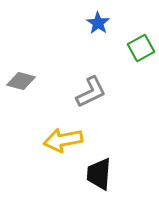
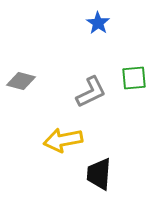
green square: moved 7 px left, 30 px down; rotated 24 degrees clockwise
